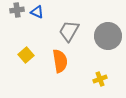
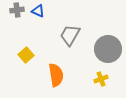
blue triangle: moved 1 px right, 1 px up
gray trapezoid: moved 1 px right, 4 px down
gray circle: moved 13 px down
orange semicircle: moved 4 px left, 14 px down
yellow cross: moved 1 px right
